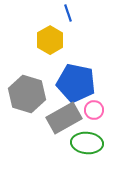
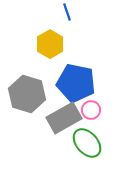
blue line: moved 1 px left, 1 px up
yellow hexagon: moved 4 px down
pink circle: moved 3 px left
green ellipse: rotated 44 degrees clockwise
